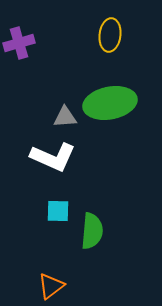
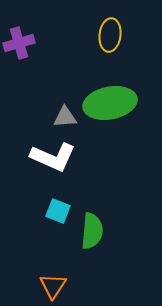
cyan square: rotated 20 degrees clockwise
orange triangle: moved 2 px right; rotated 20 degrees counterclockwise
